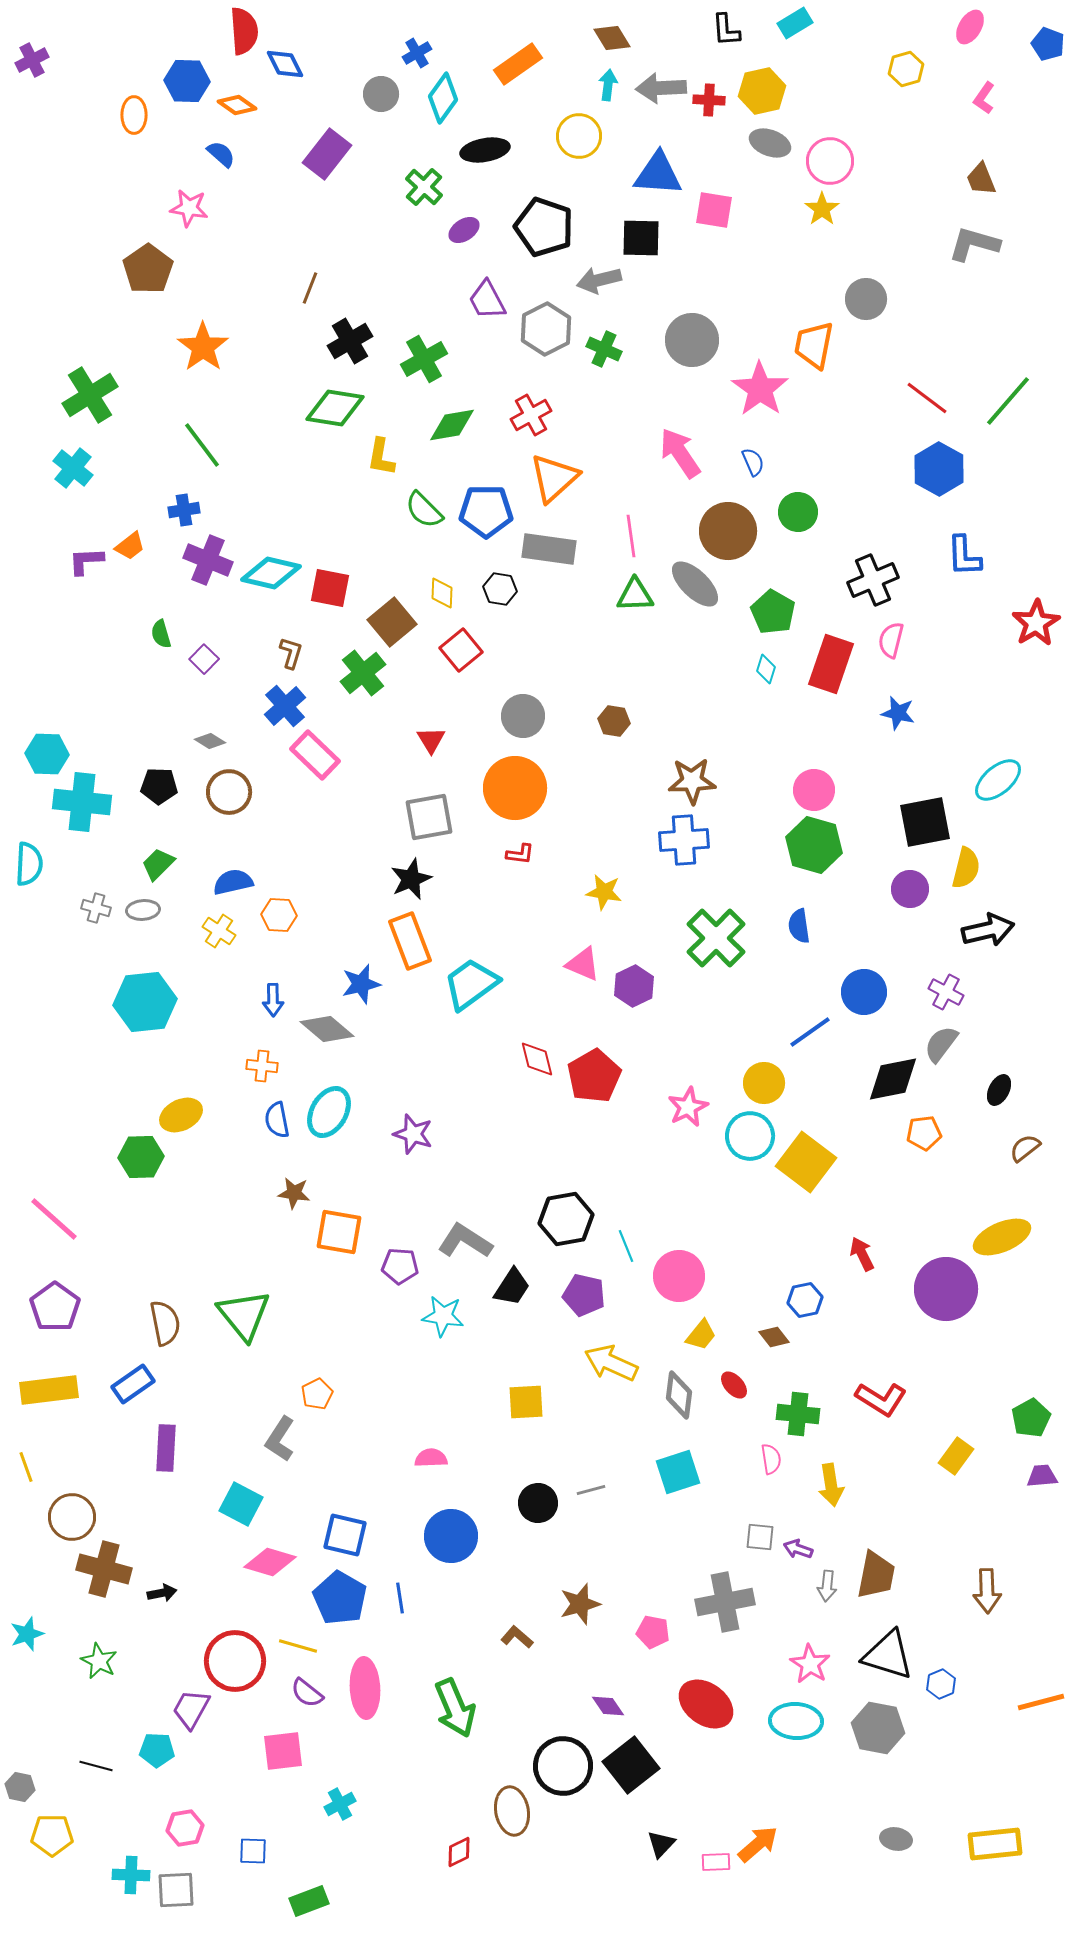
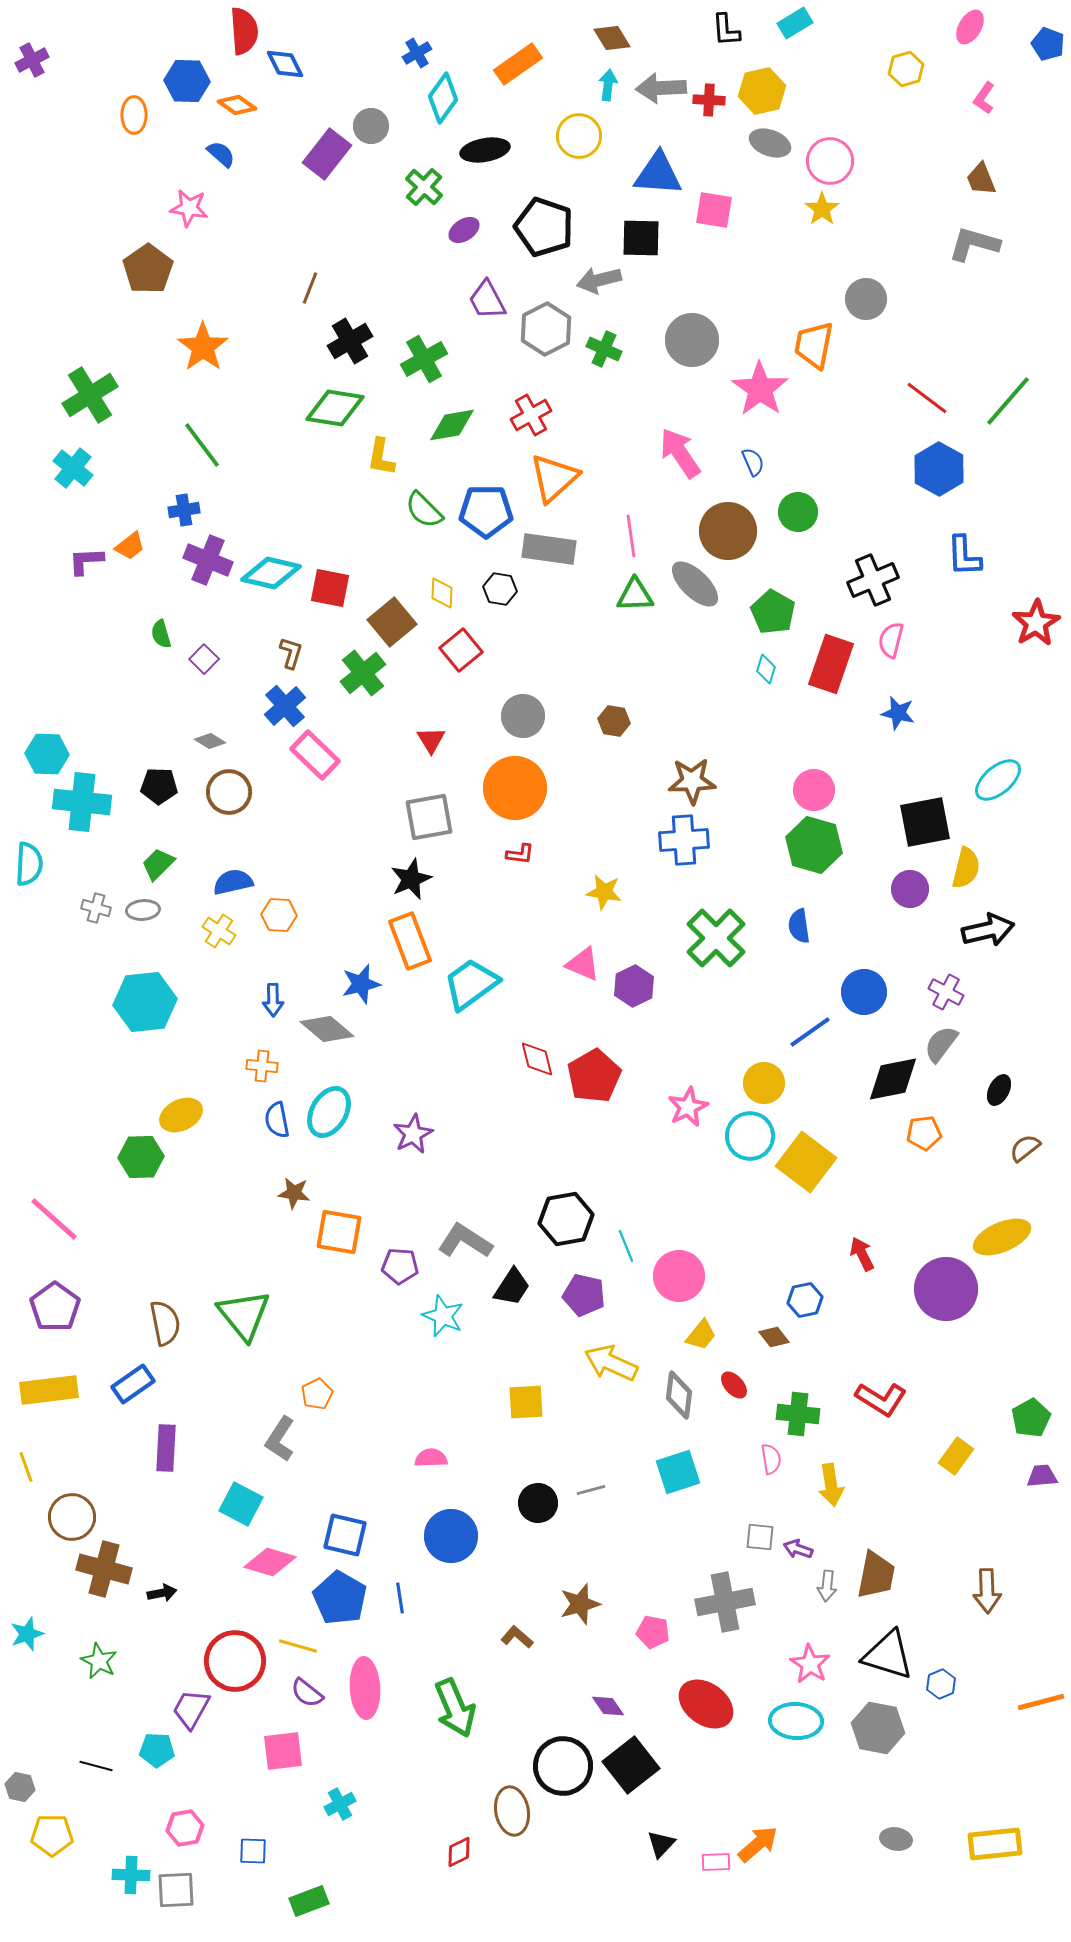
gray circle at (381, 94): moved 10 px left, 32 px down
purple star at (413, 1134): rotated 27 degrees clockwise
cyan star at (443, 1316): rotated 15 degrees clockwise
